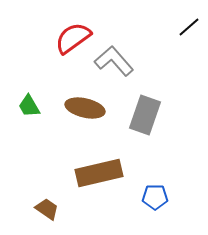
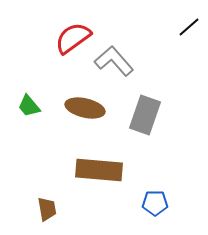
green trapezoid: rotated 10 degrees counterclockwise
brown rectangle: moved 3 px up; rotated 18 degrees clockwise
blue pentagon: moved 6 px down
brown trapezoid: rotated 45 degrees clockwise
